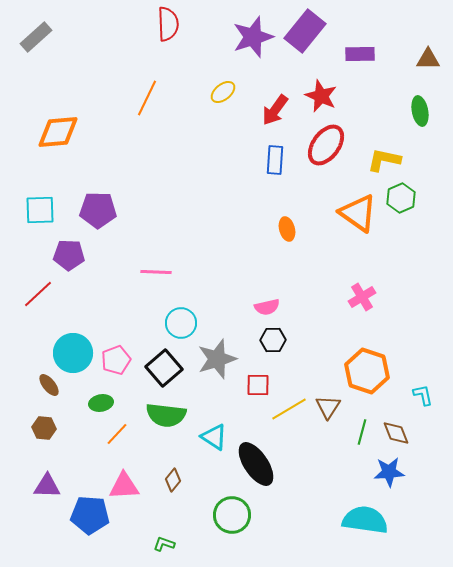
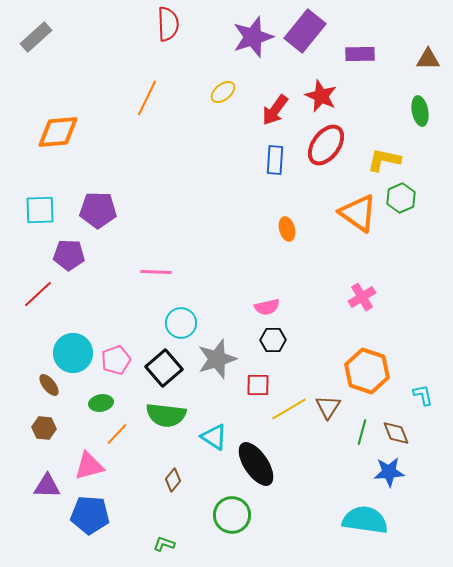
pink triangle at (124, 486): moved 35 px left, 20 px up; rotated 12 degrees counterclockwise
